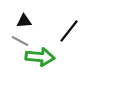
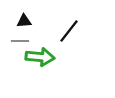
gray line: rotated 30 degrees counterclockwise
